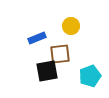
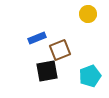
yellow circle: moved 17 px right, 12 px up
brown square: moved 4 px up; rotated 15 degrees counterclockwise
